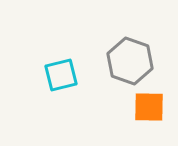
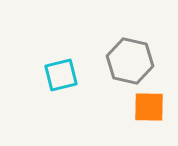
gray hexagon: rotated 6 degrees counterclockwise
